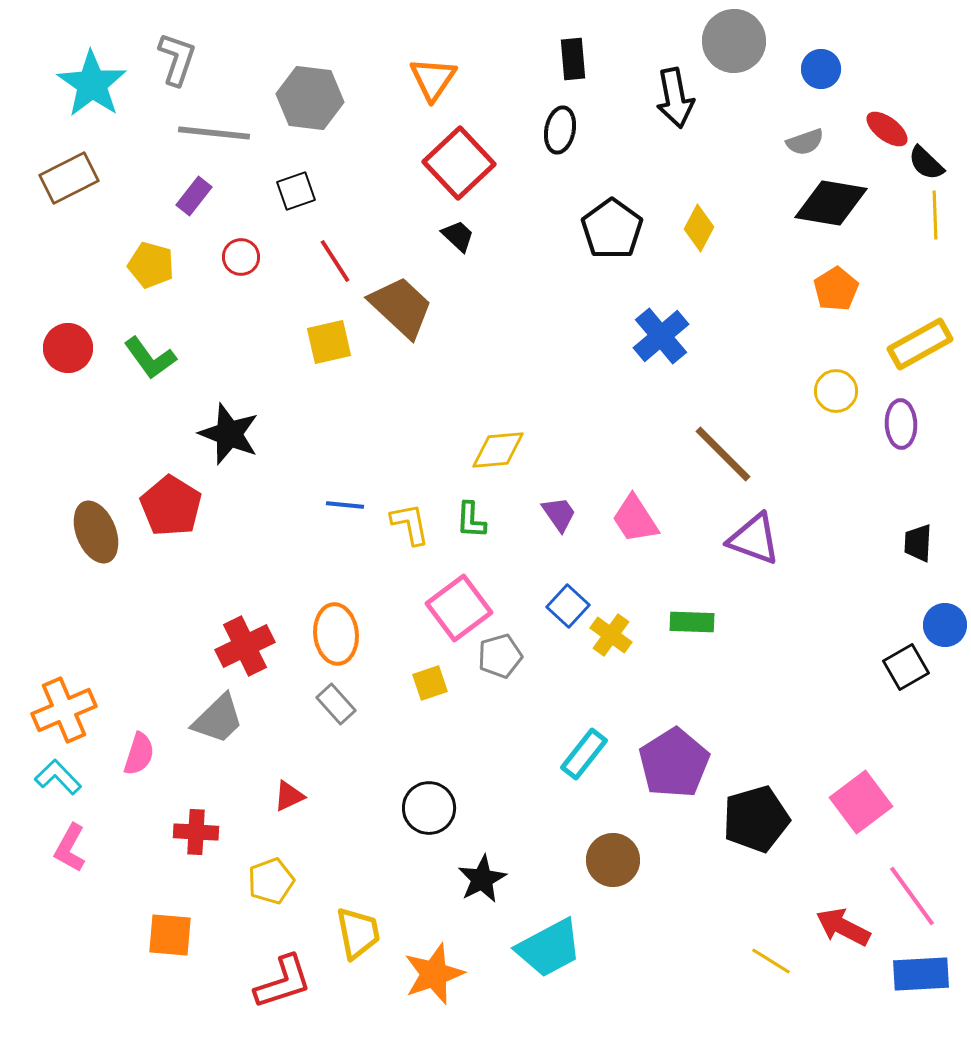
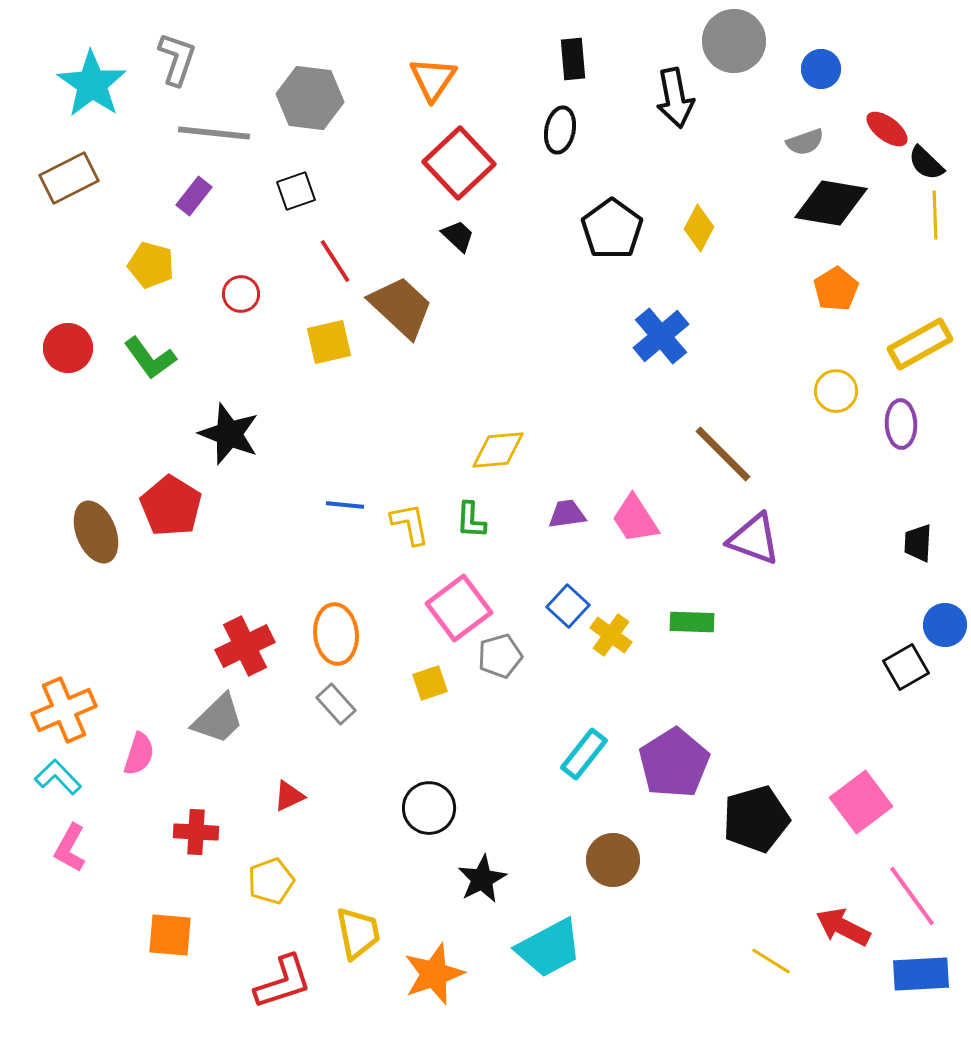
red circle at (241, 257): moved 37 px down
purple trapezoid at (559, 514): moved 8 px right; rotated 63 degrees counterclockwise
